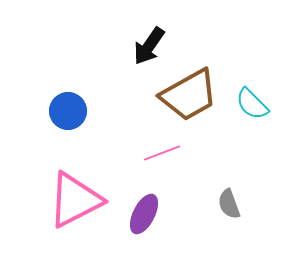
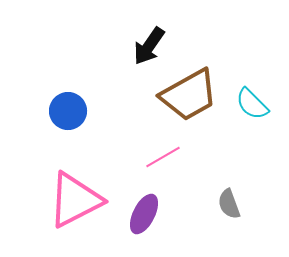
pink line: moved 1 px right, 4 px down; rotated 9 degrees counterclockwise
